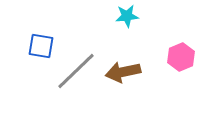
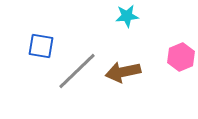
gray line: moved 1 px right
